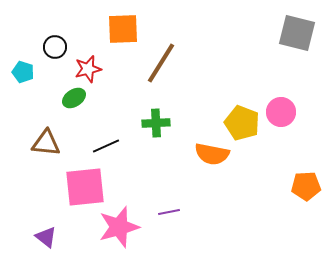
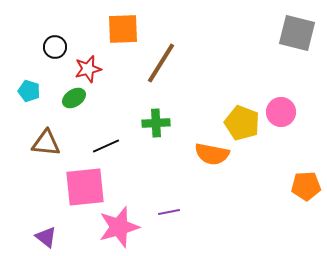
cyan pentagon: moved 6 px right, 19 px down
